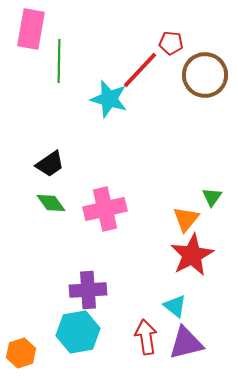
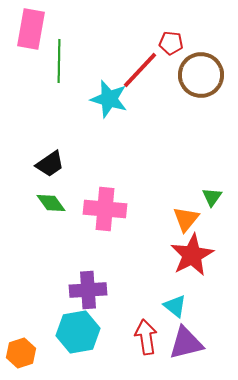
brown circle: moved 4 px left
pink cross: rotated 18 degrees clockwise
